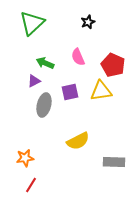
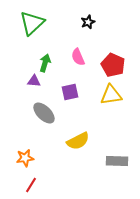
green arrow: rotated 84 degrees clockwise
purple triangle: rotated 32 degrees clockwise
yellow triangle: moved 10 px right, 4 px down
gray ellipse: moved 8 px down; rotated 60 degrees counterclockwise
gray rectangle: moved 3 px right, 1 px up
